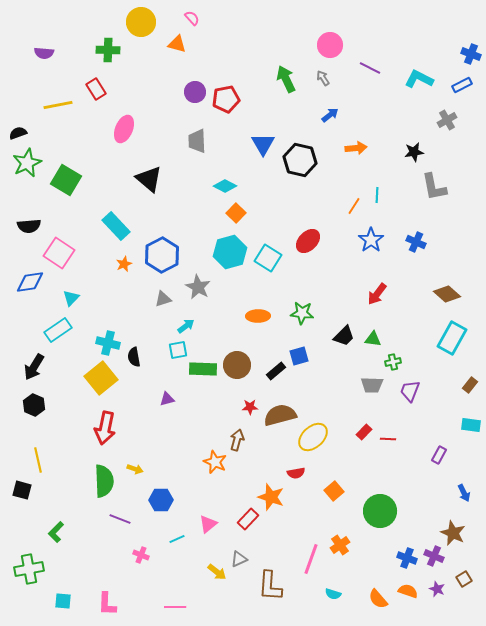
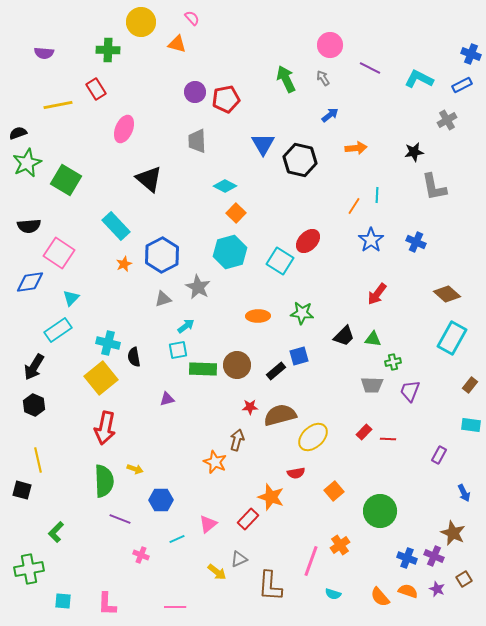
cyan square at (268, 258): moved 12 px right, 3 px down
pink line at (311, 559): moved 2 px down
orange semicircle at (378, 599): moved 2 px right, 2 px up
